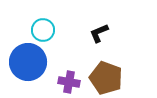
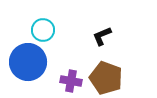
black L-shape: moved 3 px right, 3 px down
purple cross: moved 2 px right, 1 px up
